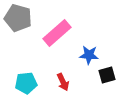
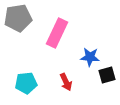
gray pentagon: rotated 24 degrees counterclockwise
pink rectangle: rotated 24 degrees counterclockwise
blue star: moved 1 px right, 2 px down
red arrow: moved 3 px right
